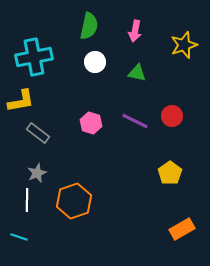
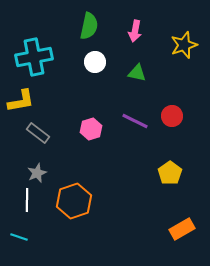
pink hexagon: moved 6 px down; rotated 25 degrees clockwise
